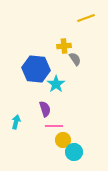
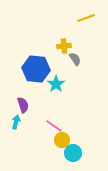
purple semicircle: moved 22 px left, 4 px up
pink line: rotated 36 degrees clockwise
yellow circle: moved 1 px left
cyan circle: moved 1 px left, 1 px down
